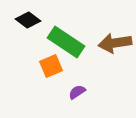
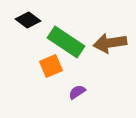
brown arrow: moved 5 px left
